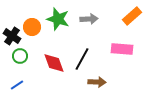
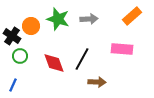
orange circle: moved 1 px left, 1 px up
blue line: moved 4 px left; rotated 32 degrees counterclockwise
